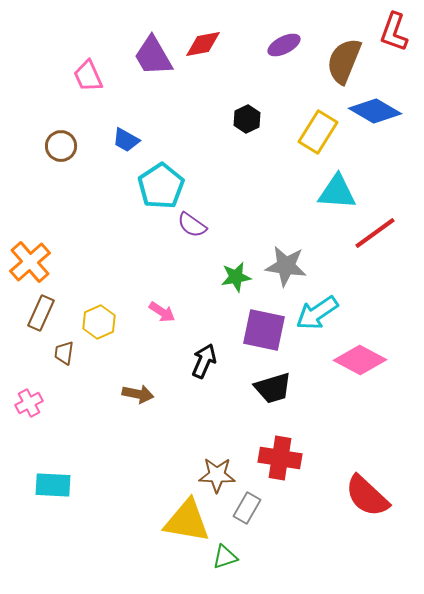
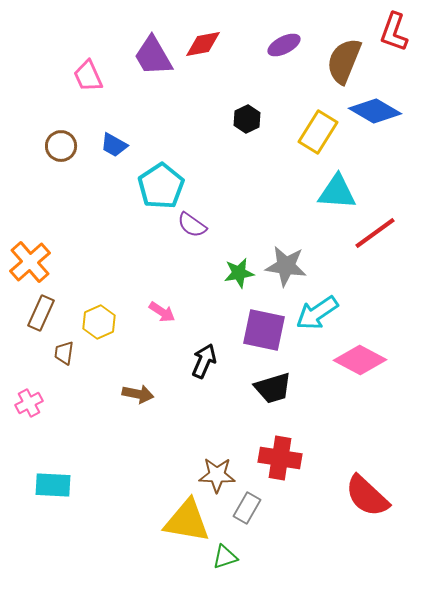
blue trapezoid: moved 12 px left, 5 px down
green star: moved 3 px right, 4 px up
